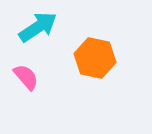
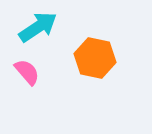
pink semicircle: moved 1 px right, 5 px up
